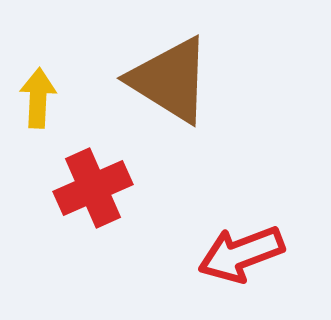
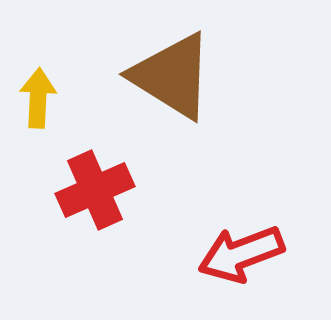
brown triangle: moved 2 px right, 4 px up
red cross: moved 2 px right, 2 px down
